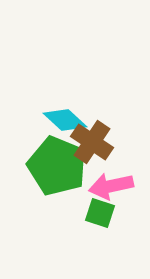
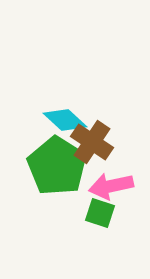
green pentagon: rotated 10 degrees clockwise
